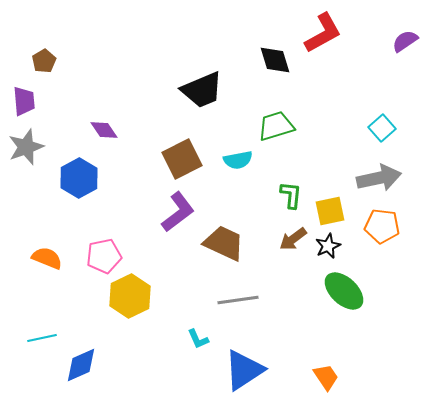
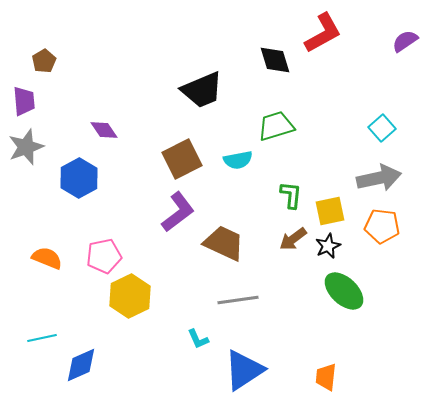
orange trapezoid: rotated 140 degrees counterclockwise
